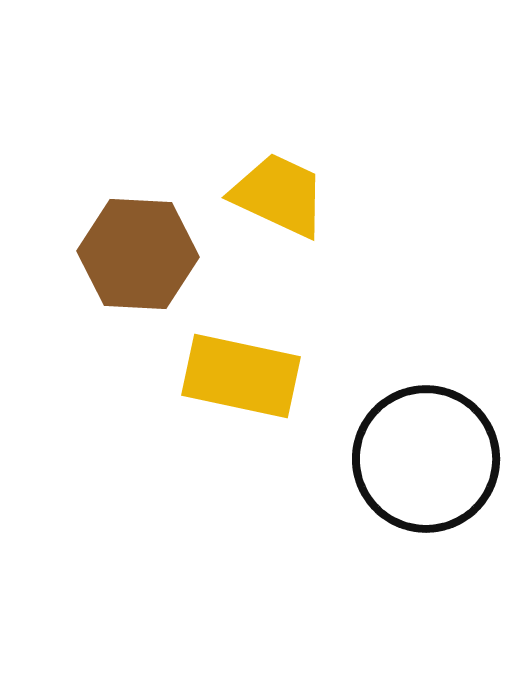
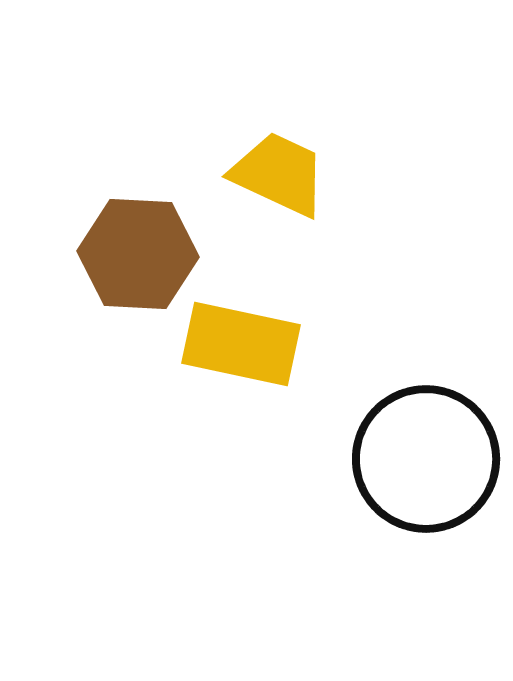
yellow trapezoid: moved 21 px up
yellow rectangle: moved 32 px up
